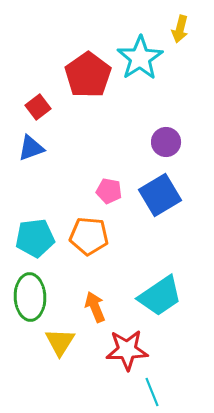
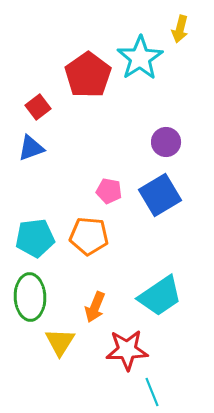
orange arrow: rotated 136 degrees counterclockwise
